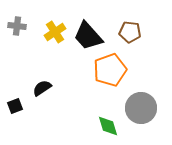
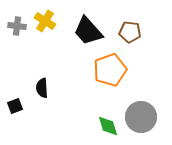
yellow cross: moved 10 px left, 11 px up; rotated 25 degrees counterclockwise
black trapezoid: moved 5 px up
black semicircle: rotated 60 degrees counterclockwise
gray circle: moved 9 px down
